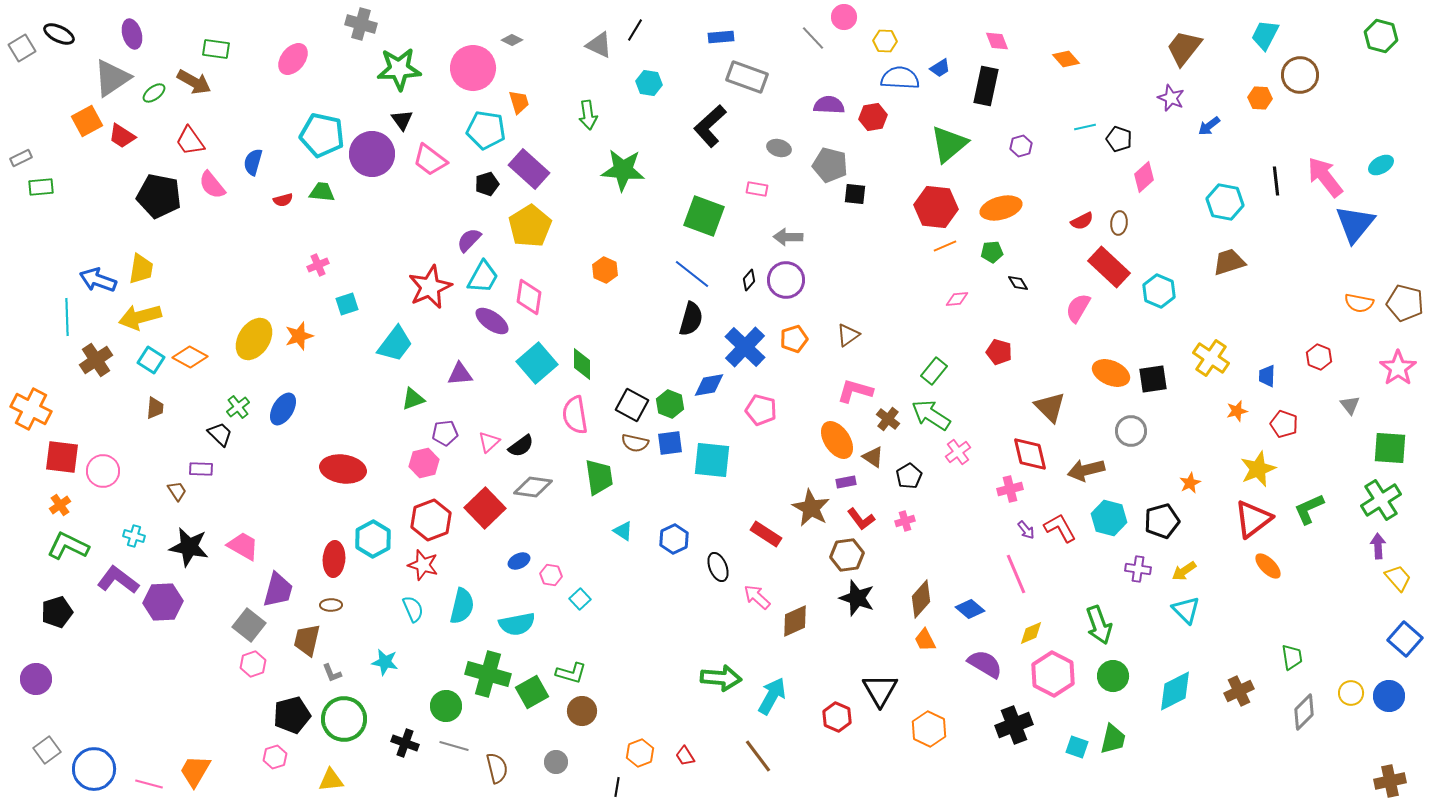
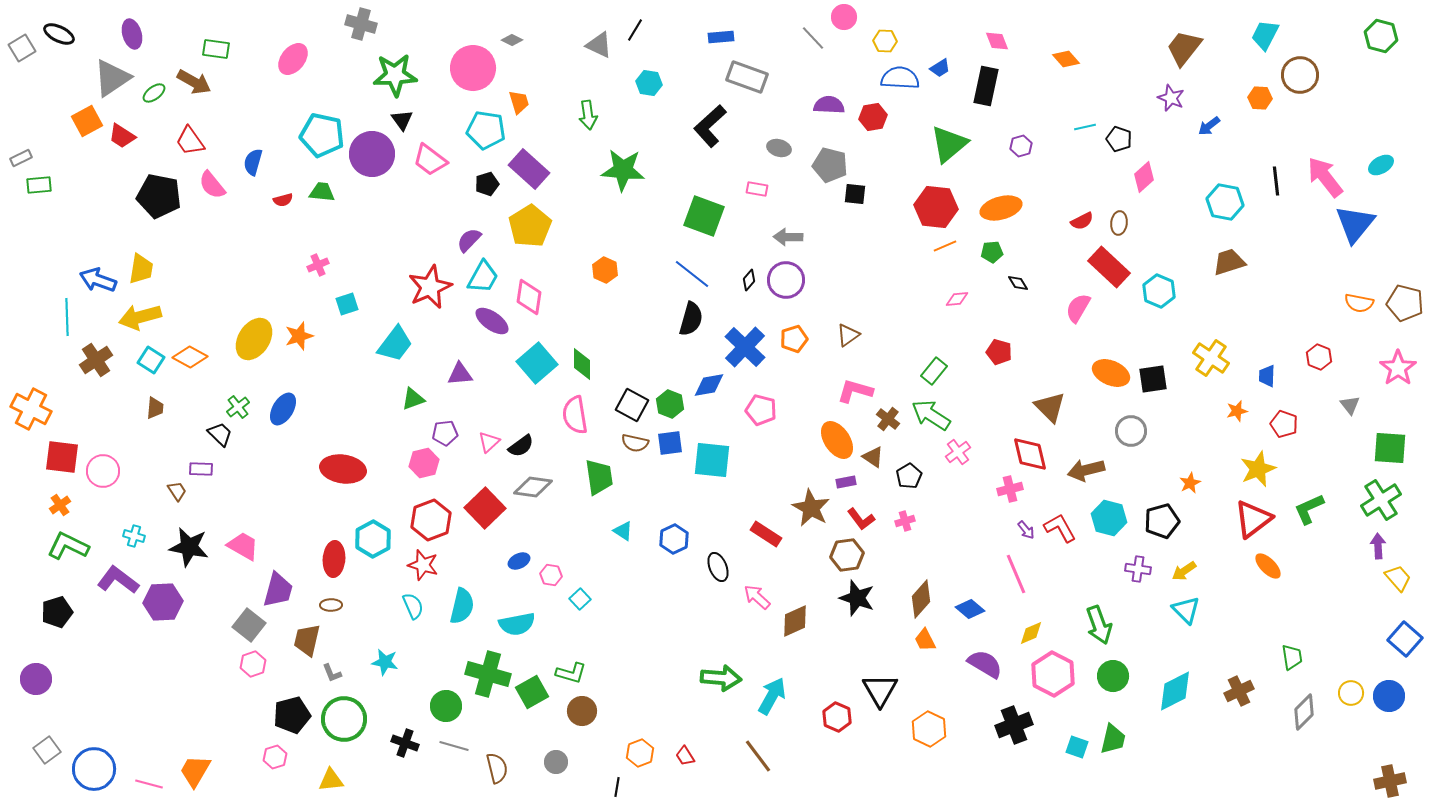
green star at (399, 69): moved 4 px left, 6 px down
green rectangle at (41, 187): moved 2 px left, 2 px up
cyan semicircle at (413, 609): moved 3 px up
